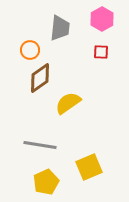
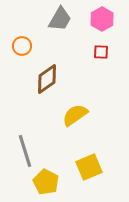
gray trapezoid: moved 9 px up; rotated 24 degrees clockwise
orange circle: moved 8 px left, 4 px up
brown diamond: moved 7 px right, 1 px down
yellow semicircle: moved 7 px right, 12 px down
gray line: moved 15 px left, 6 px down; rotated 64 degrees clockwise
yellow pentagon: rotated 20 degrees counterclockwise
